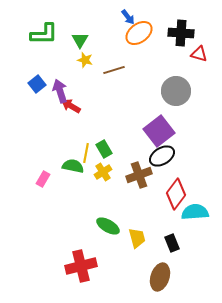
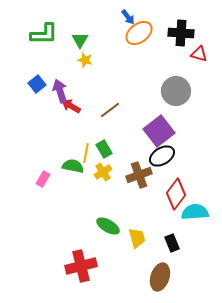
brown line: moved 4 px left, 40 px down; rotated 20 degrees counterclockwise
